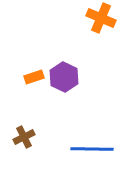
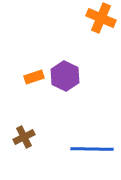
purple hexagon: moved 1 px right, 1 px up
